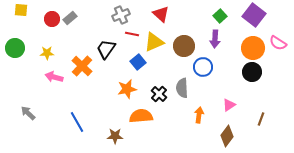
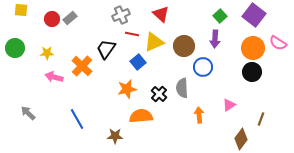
orange arrow: rotated 14 degrees counterclockwise
blue line: moved 3 px up
brown diamond: moved 14 px right, 3 px down
